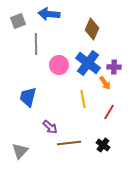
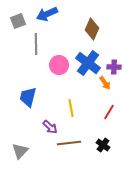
blue arrow: moved 2 px left; rotated 30 degrees counterclockwise
yellow line: moved 12 px left, 9 px down
